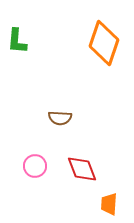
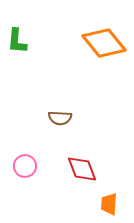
orange diamond: rotated 57 degrees counterclockwise
pink circle: moved 10 px left
